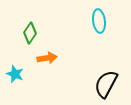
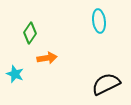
black semicircle: rotated 36 degrees clockwise
